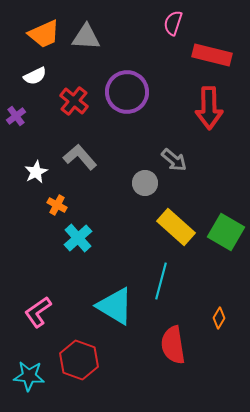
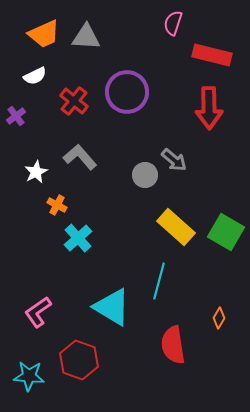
gray circle: moved 8 px up
cyan line: moved 2 px left
cyan triangle: moved 3 px left, 1 px down
